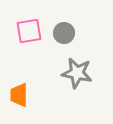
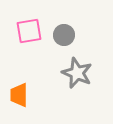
gray circle: moved 2 px down
gray star: rotated 12 degrees clockwise
